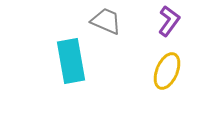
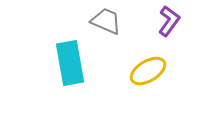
cyan rectangle: moved 1 px left, 2 px down
yellow ellipse: moved 19 px left; rotated 36 degrees clockwise
